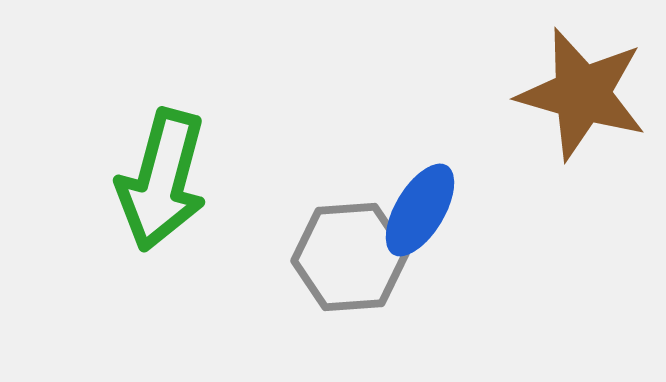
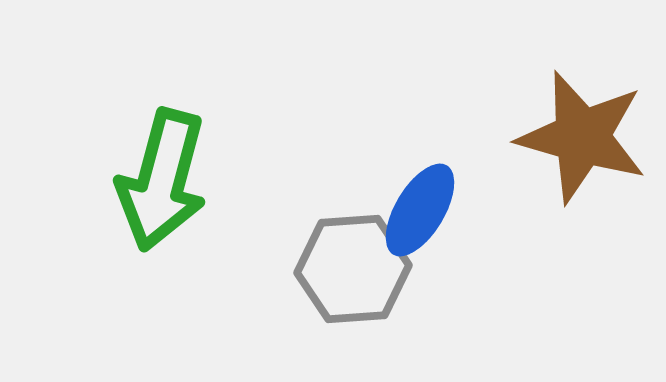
brown star: moved 43 px down
gray hexagon: moved 3 px right, 12 px down
